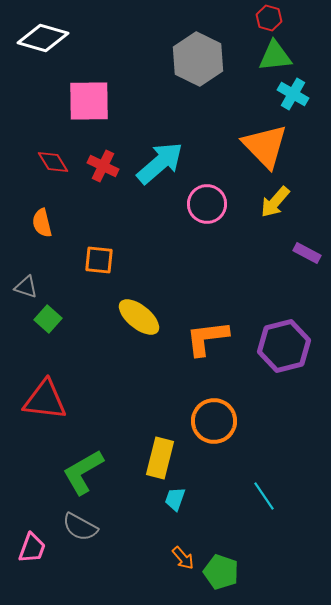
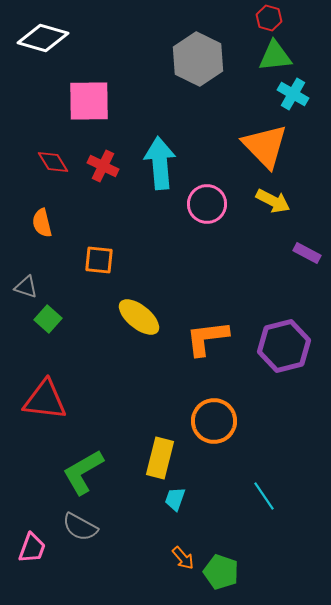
cyan arrow: rotated 54 degrees counterclockwise
yellow arrow: moved 2 px left, 1 px up; rotated 104 degrees counterclockwise
